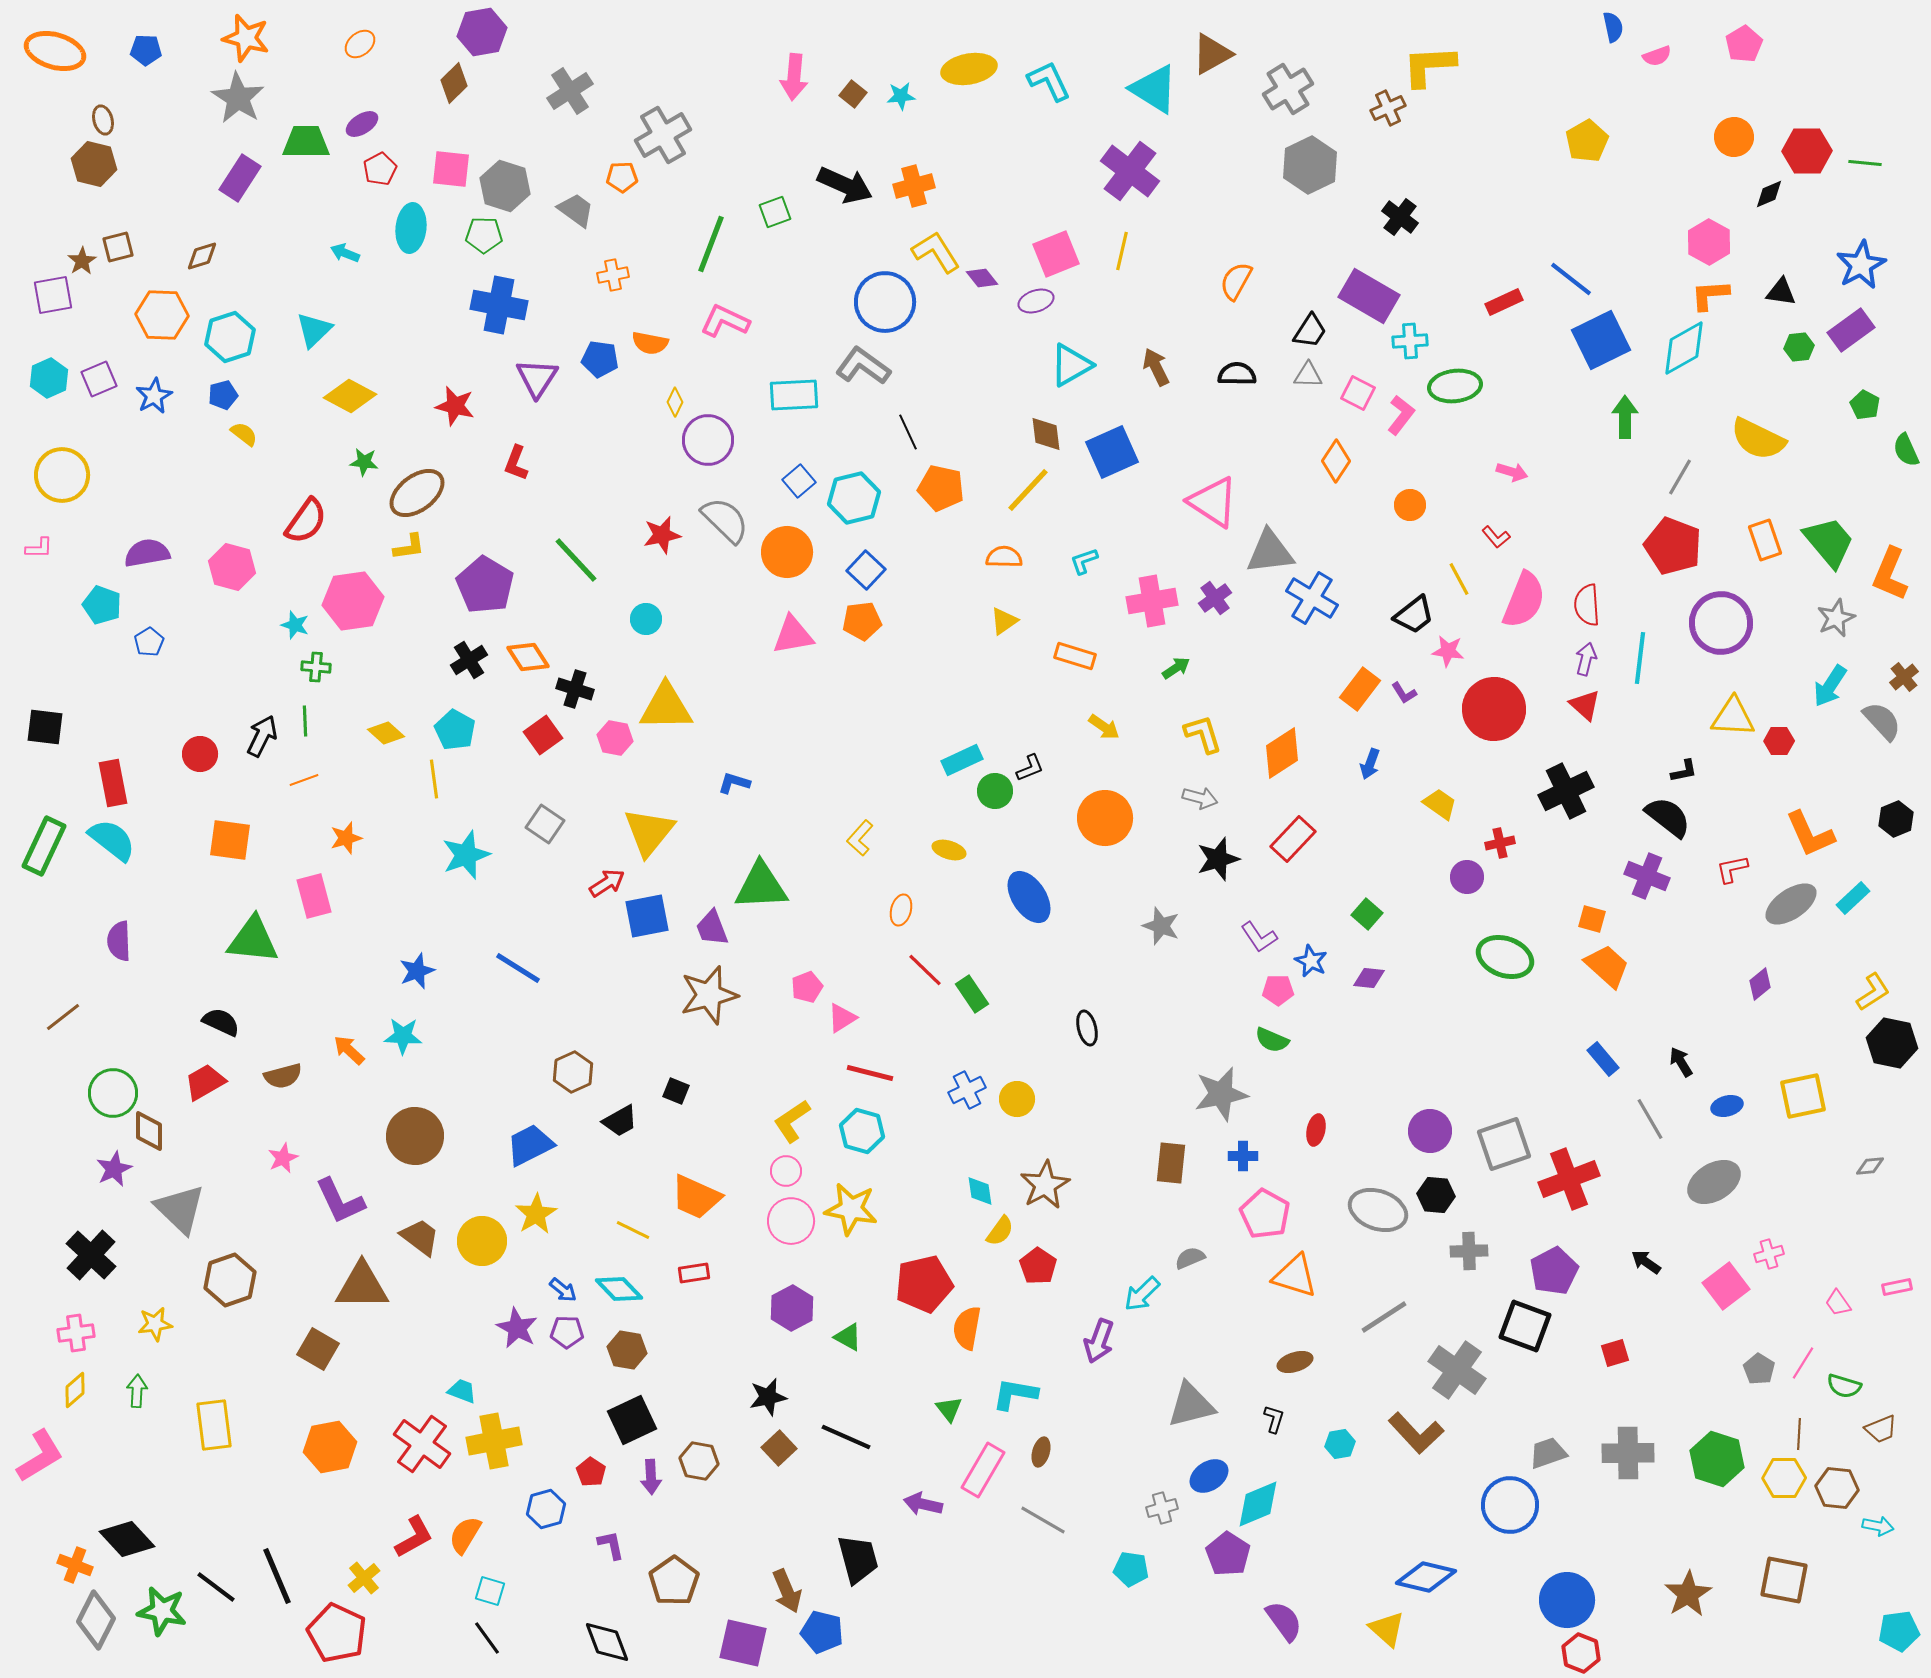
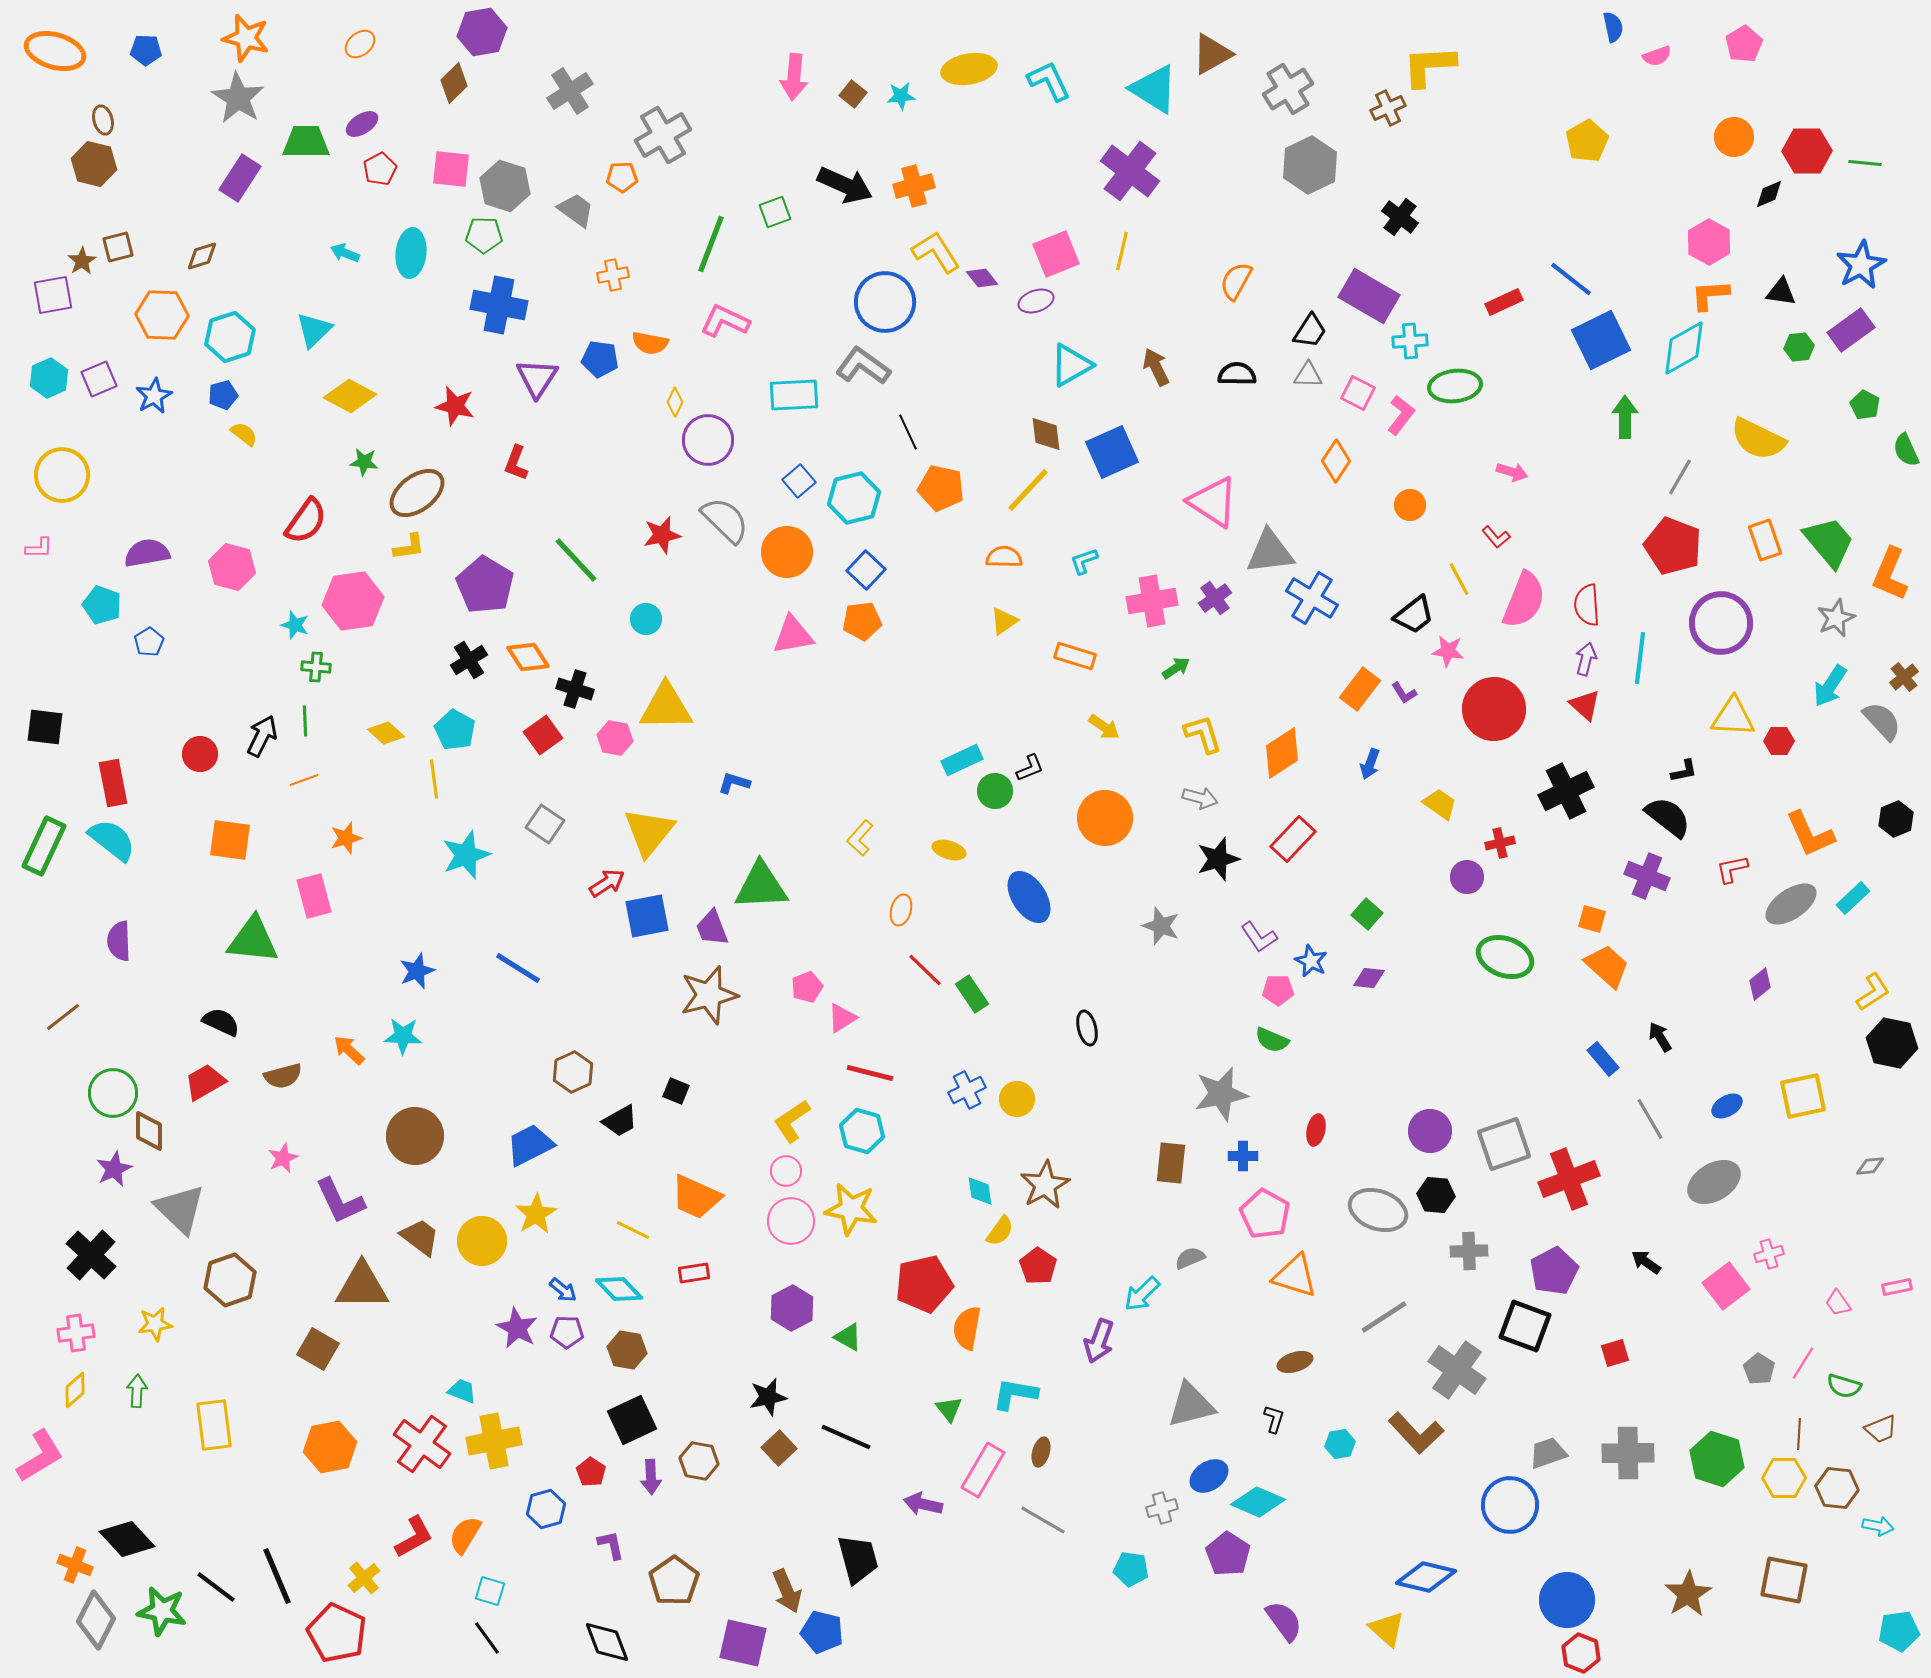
cyan ellipse at (411, 228): moved 25 px down
black arrow at (1681, 1062): moved 21 px left, 25 px up
blue ellipse at (1727, 1106): rotated 16 degrees counterclockwise
cyan diamond at (1258, 1504): moved 2 px up; rotated 46 degrees clockwise
